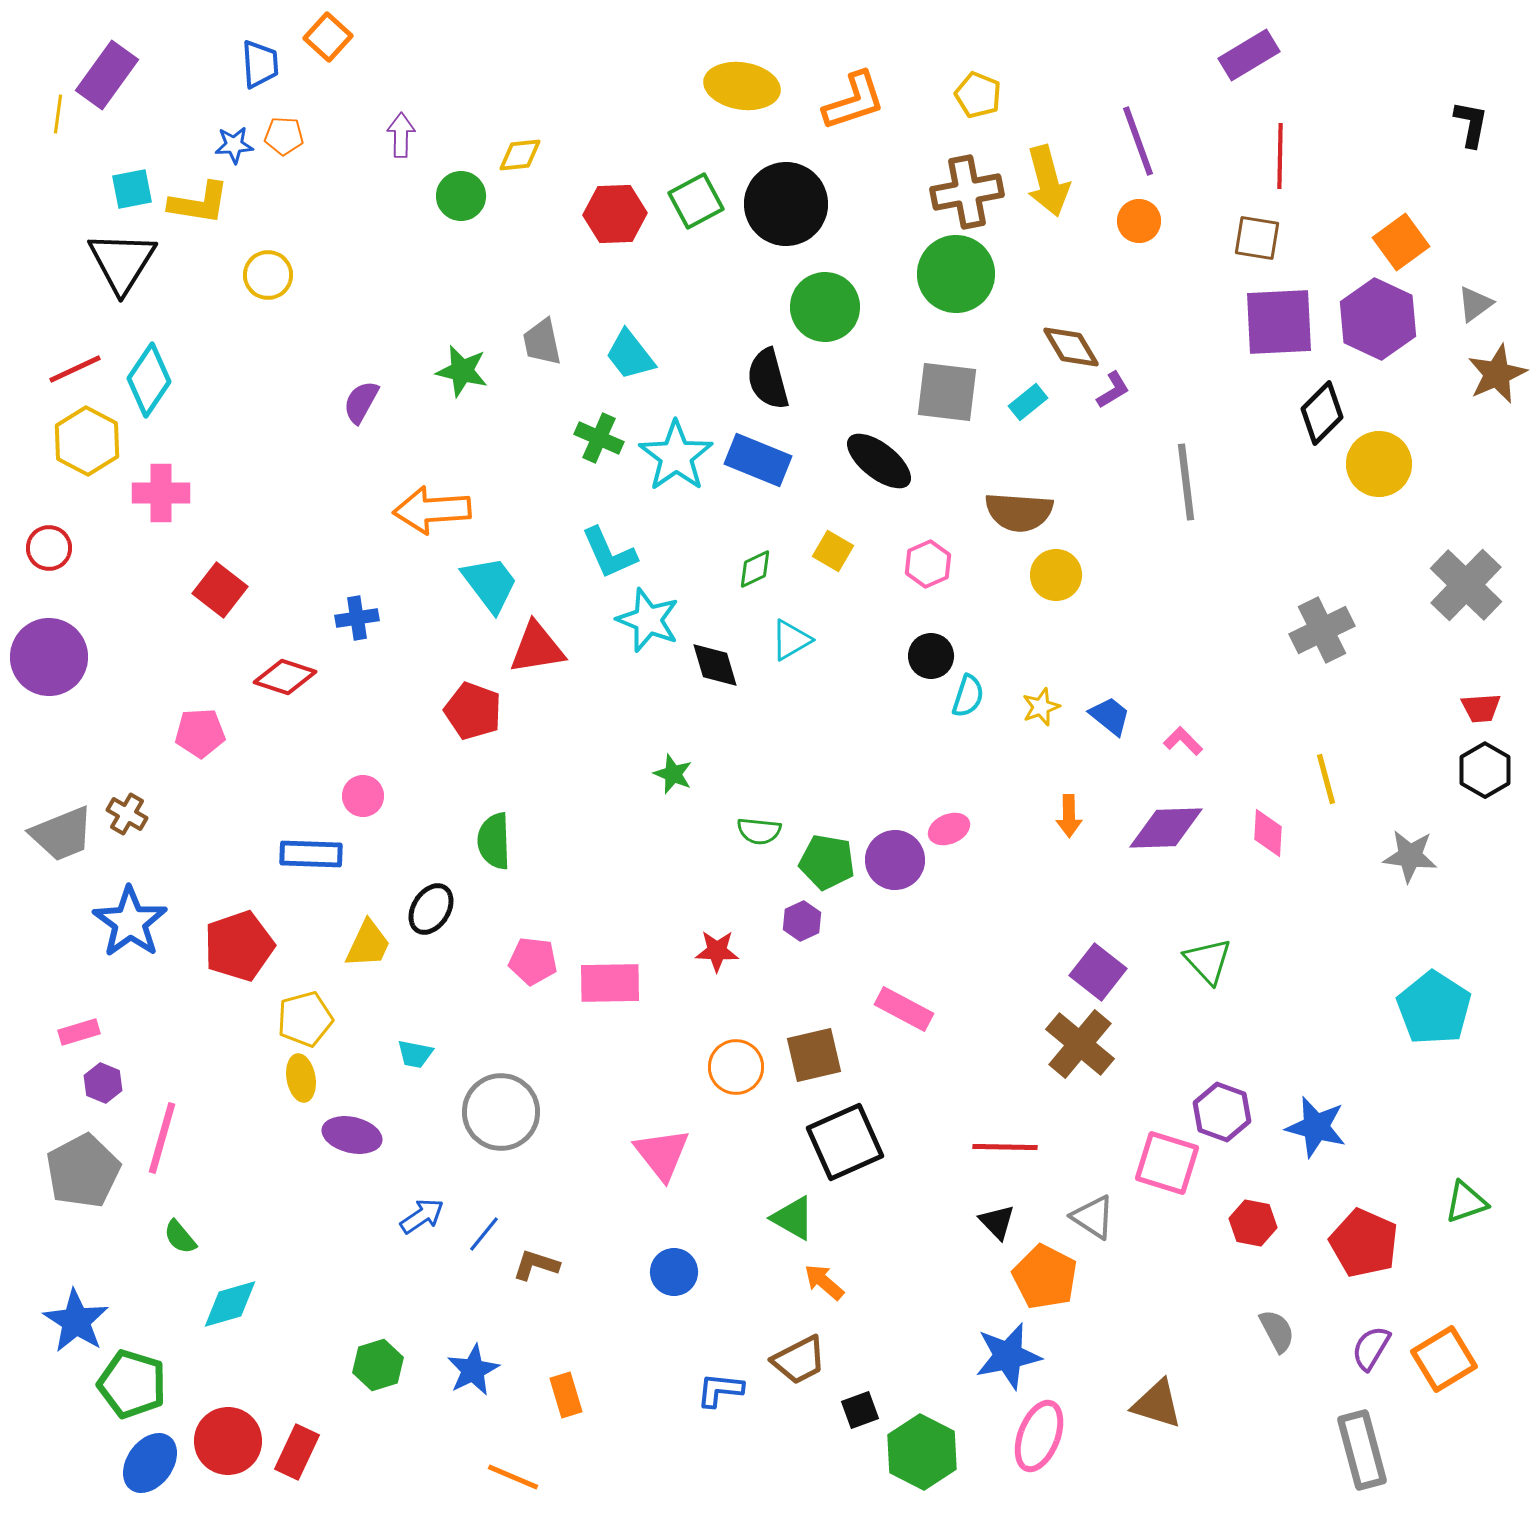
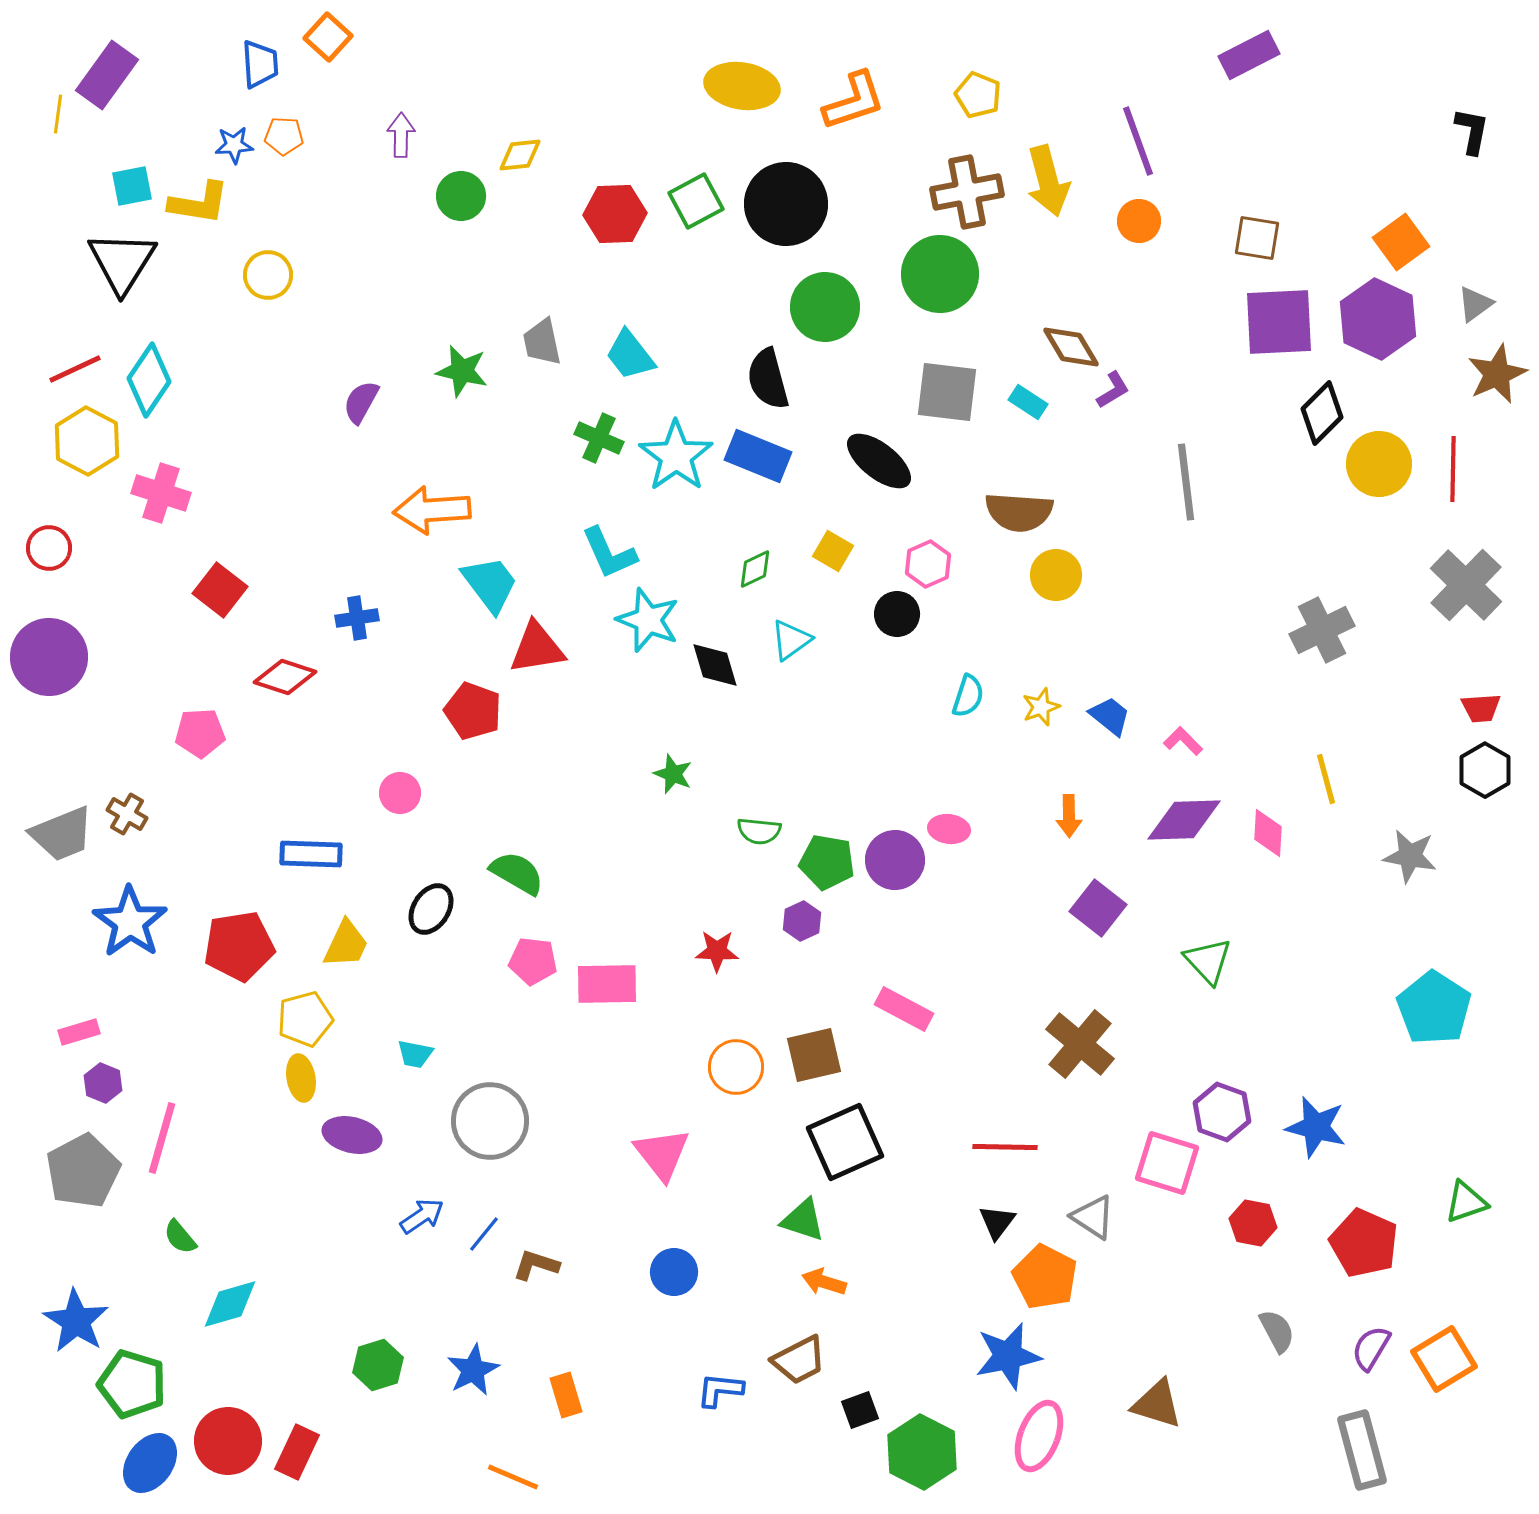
purple rectangle at (1249, 55): rotated 4 degrees clockwise
black L-shape at (1471, 124): moved 1 px right, 7 px down
red line at (1280, 156): moved 173 px right, 313 px down
cyan square at (132, 189): moved 3 px up
green circle at (956, 274): moved 16 px left
cyan rectangle at (1028, 402): rotated 72 degrees clockwise
blue rectangle at (758, 460): moved 4 px up
pink cross at (161, 493): rotated 18 degrees clockwise
cyan triangle at (791, 640): rotated 6 degrees counterclockwise
black circle at (931, 656): moved 34 px left, 42 px up
pink circle at (363, 796): moved 37 px right, 3 px up
purple diamond at (1166, 828): moved 18 px right, 8 px up
pink ellipse at (949, 829): rotated 30 degrees clockwise
green semicircle at (494, 841): moved 23 px right, 32 px down; rotated 122 degrees clockwise
gray star at (1410, 856): rotated 4 degrees clockwise
yellow trapezoid at (368, 944): moved 22 px left
red pentagon at (239, 946): rotated 10 degrees clockwise
purple square at (1098, 972): moved 64 px up
pink rectangle at (610, 983): moved 3 px left, 1 px down
gray circle at (501, 1112): moved 11 px left, 9 px down
green triangle at (793, 1218): moved 10 px right, 2 px down; rotated 12 degrees counterclockwise
black triangle at (997, 1222): rotated 21 degrees clockwise
orange arrow at (824, 1282): rotated 24 degrees counterclockwise
